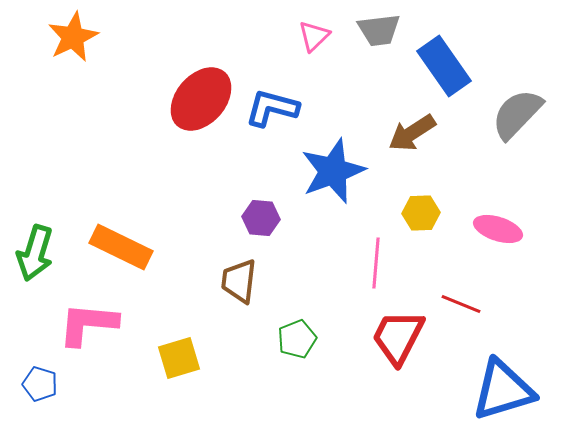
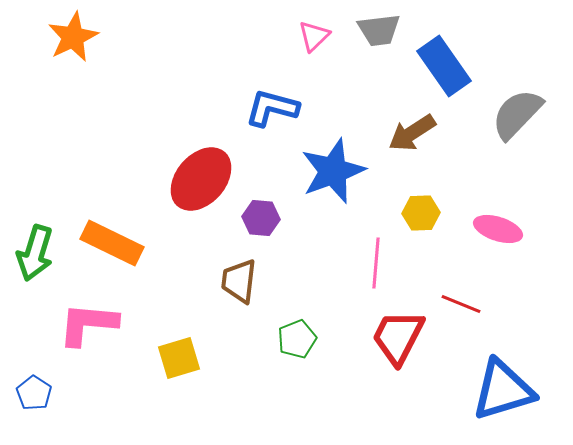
red ellipse: moved 80 px down
orange rectangle: moved 9 px left, 4 px up
blue pentagon: moved 6 px left, 9 px down; rotated 16 degrees clockwise
